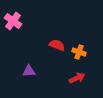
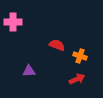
pink cross: moved 1 px down; rotated 36 degrees counterclockwise
orange cross: moved 1 px right, 4 px down
red arrow: moved 1 px down
